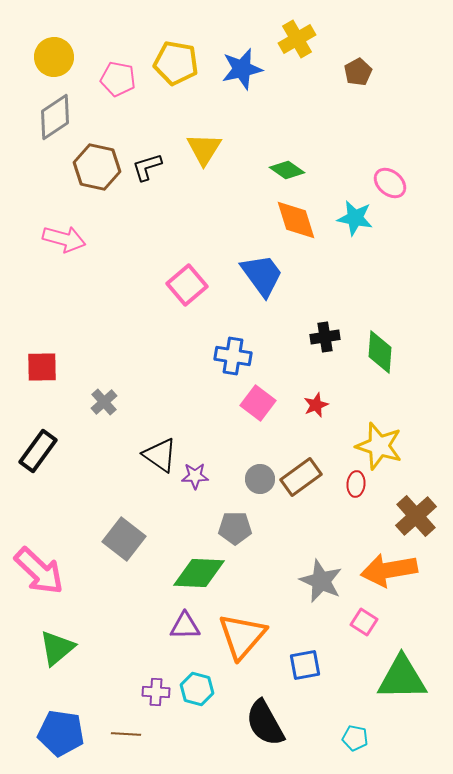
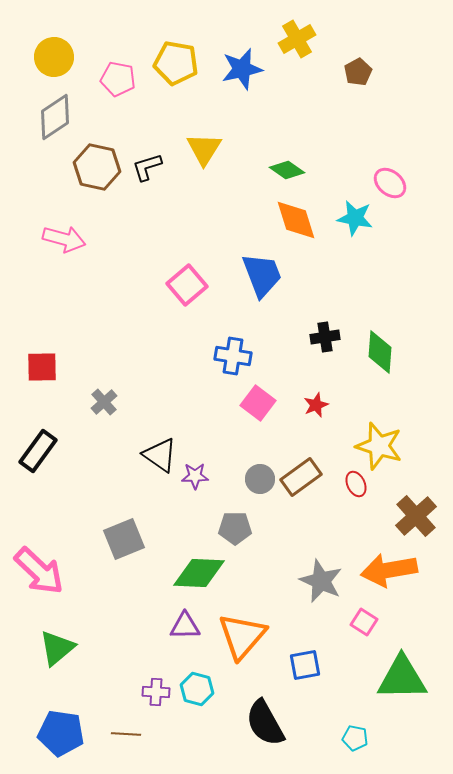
blue trapezoid at (262, 275): rotated 15 degrees clockwise
red ellipse at (356, 484): rotated 30 degrees counterclockwise
gray square at (124, 539): rotated 30 degrees clockwise
